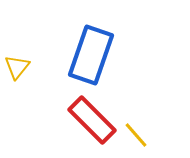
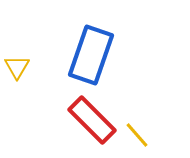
yellow triangle: rotated 8 degrees counterclockwise
yellow line: moved 1 px right
